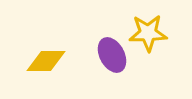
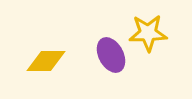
purple ellipse: moved 1 px left
